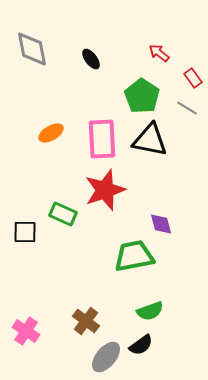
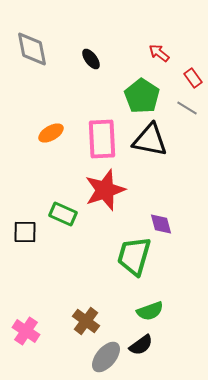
green trapezoid: rotated 63 degrees counterclockwise
